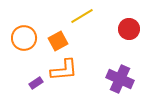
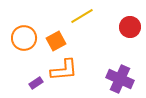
red circle: moved 1 px right, 2 px up
orange square: moved 2 px left
